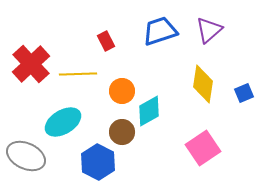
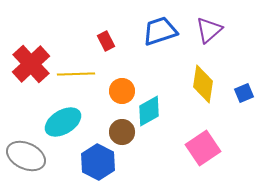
yellow line: moved 2 px left
